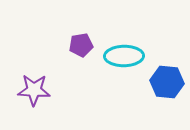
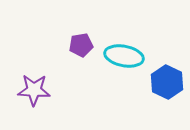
cyan ellipse: rotated 12 degrees clockwise
blue hexagon: rotated 20 degrees clockwise
